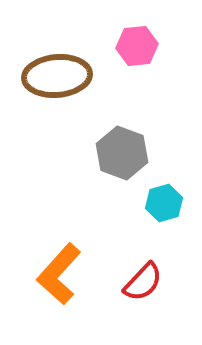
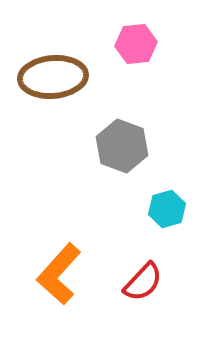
pink hexagon: moved 1 px left, 2 px up
brown ellipse: moved 4 px left, 1 px down
gray hexagon: moved 7 px up
cyan hexagon: moved 3 px right, 6 px down
